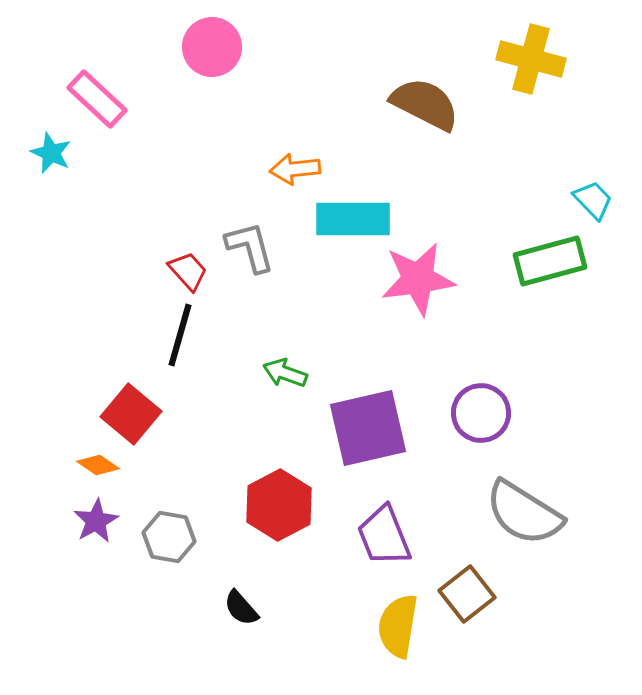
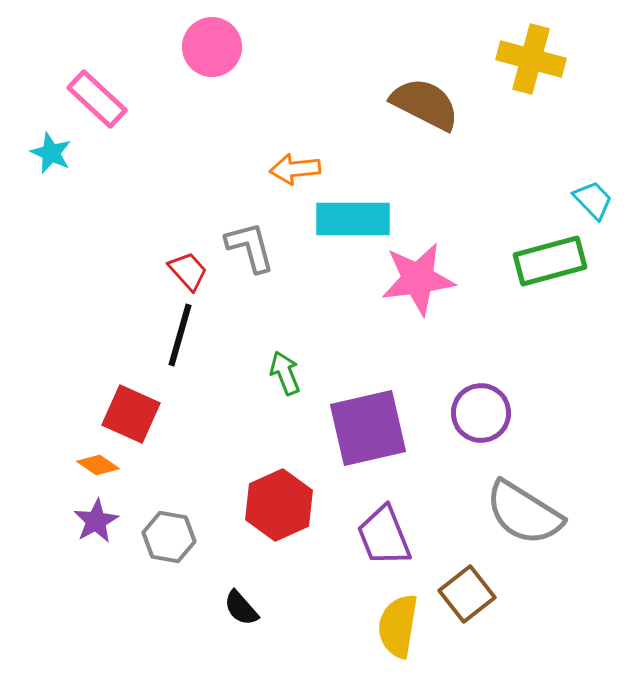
green arrow: rotated 48 degrees clockwise
red square: rotated 16 degrees counterclockwise
red hexagon: rotated 4 degrees clockwise
